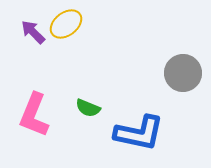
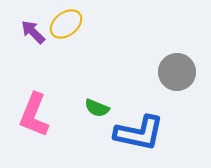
gray circle: moved 6 px left, 1 px up
green semicircle: moved 9 px right
